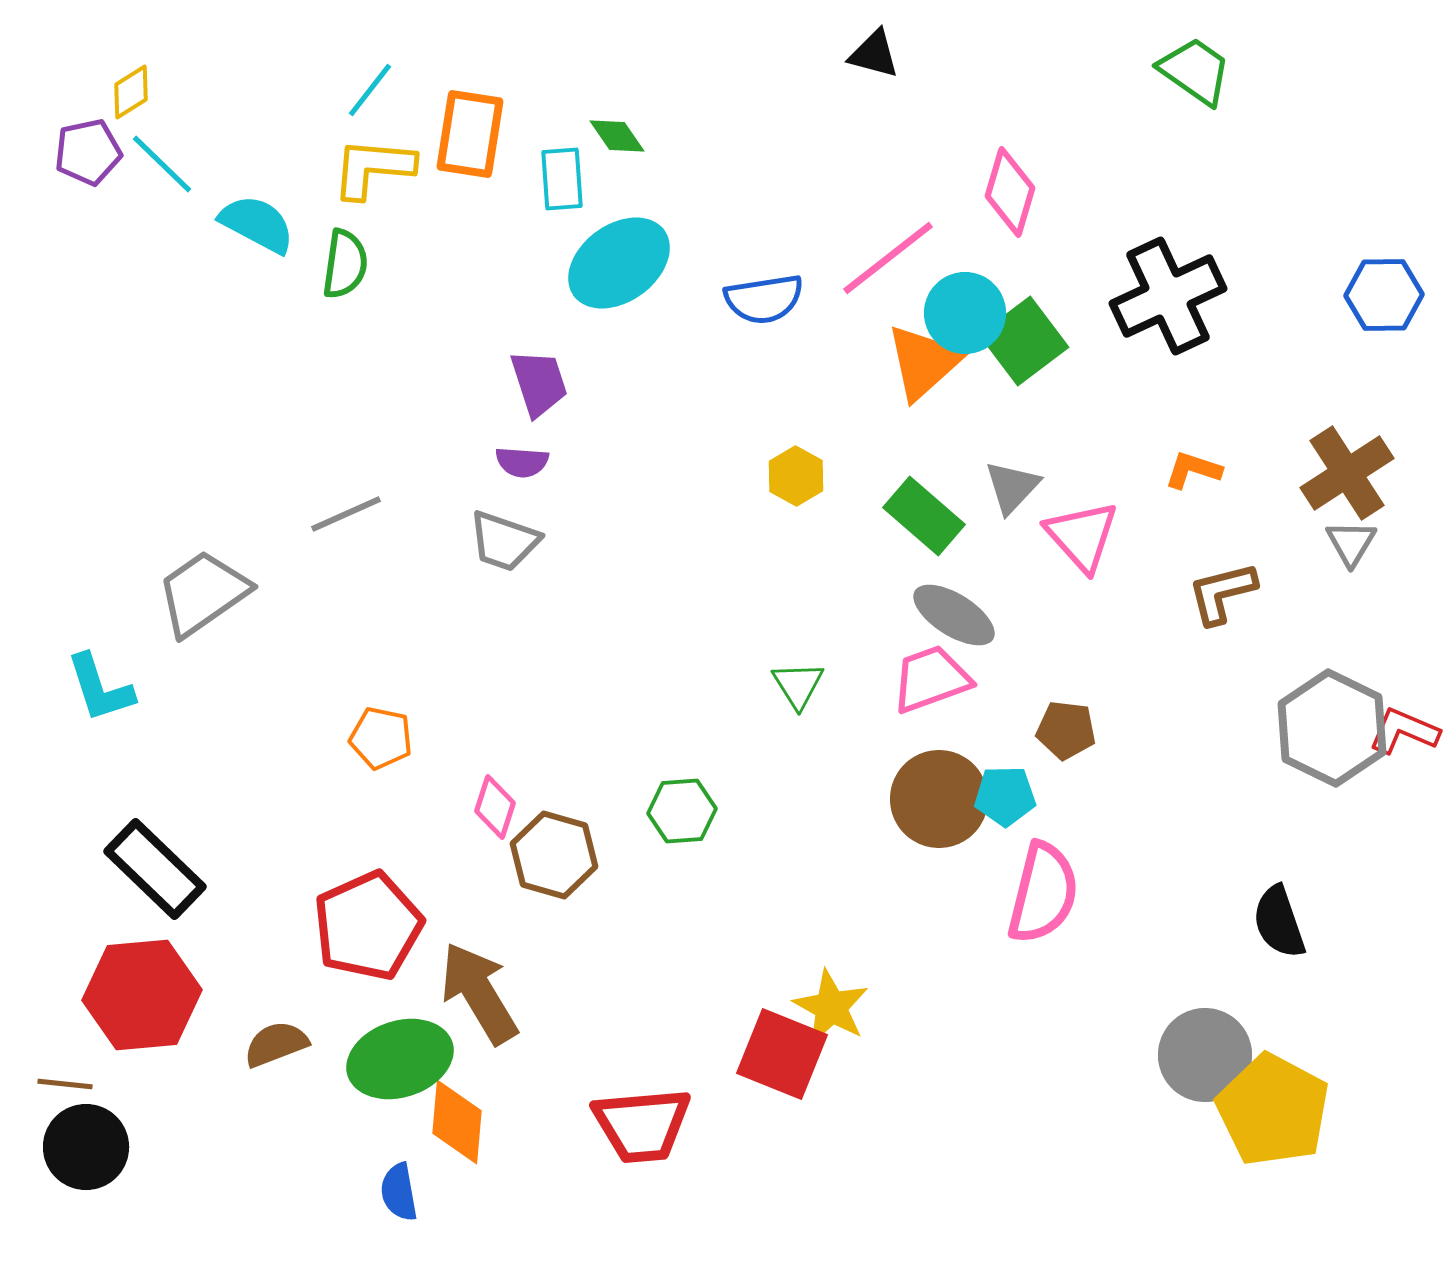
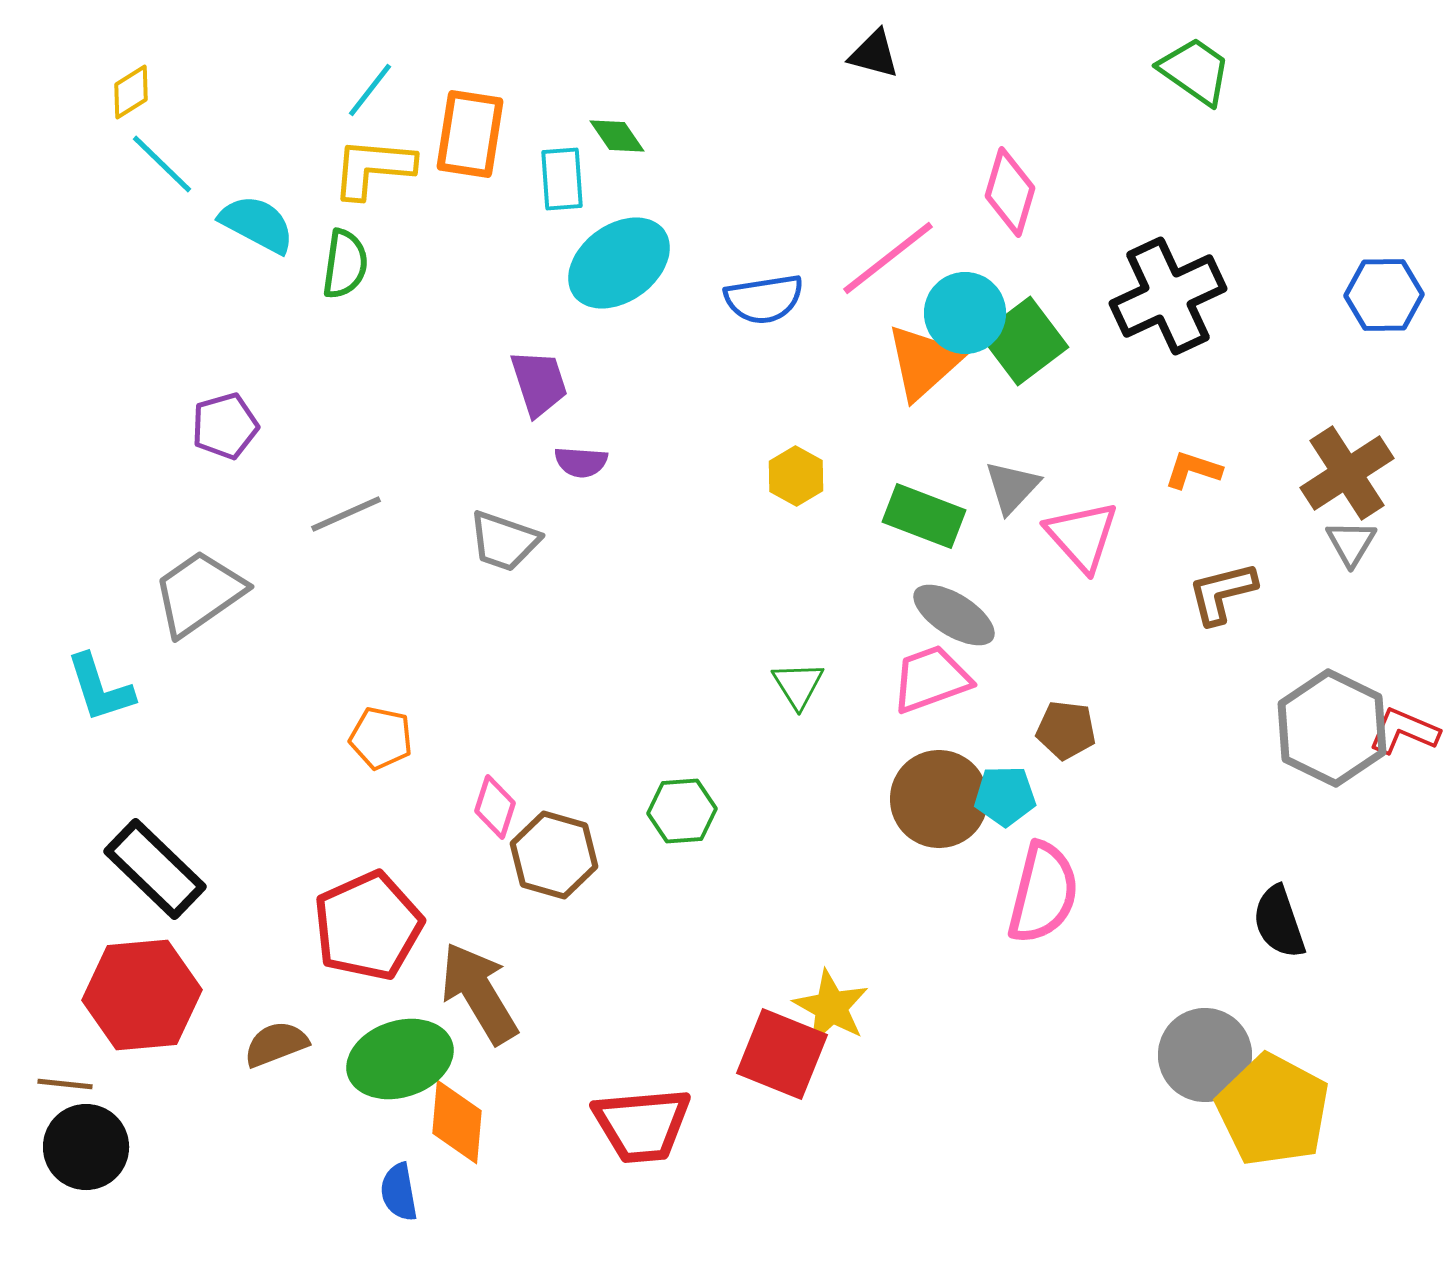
purple pentagon at (88, 152): moved 137 px right, 274 px down; rotated 4 degrees counterclockwise
purple semicircle at (522, 462): moved 59 px right
green rectangle at (924, 516): rotated 20 degrees counterclockwise
gray trapezoid at (203, 593): moved 4 px left
